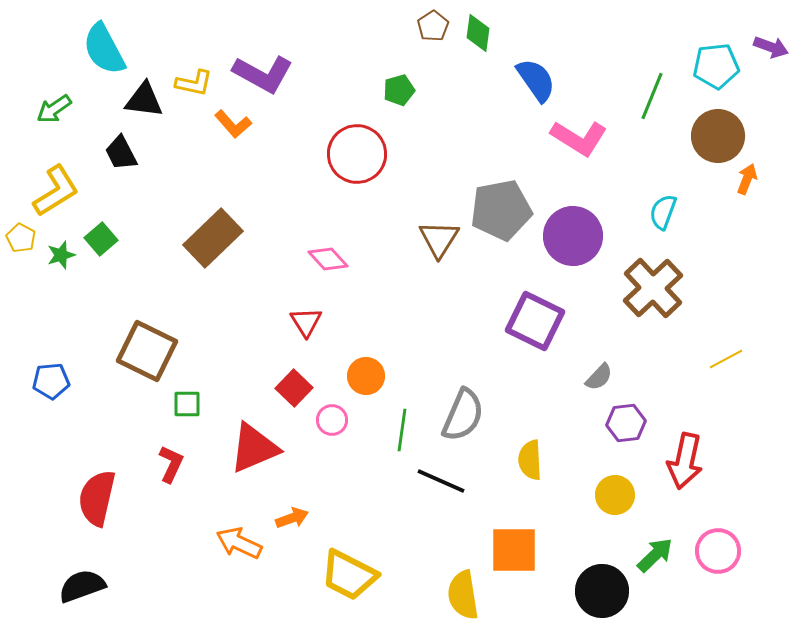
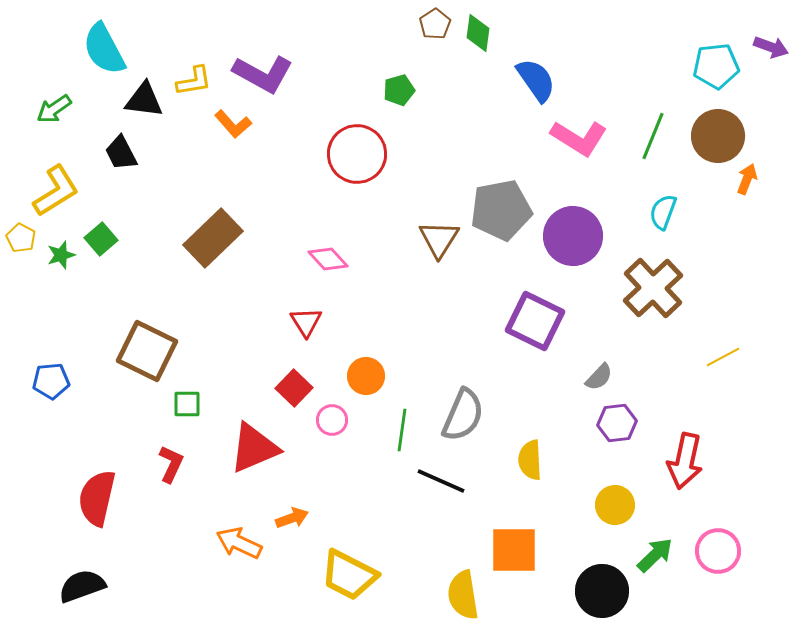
brown pentagon at (433, 26): moved 2 px right, 2 px up
yellow L-shape at (194, 83): moved 2 px up; rotated 21 degrees counterclockwise
green line at (652, 96): moved 1 px right, 40 px down
yellow line at (726, 359): moved 3 px left, 2 px up
purple hexagon at (626, 423): moved 9 px left
yellow circle at (615, 495): moved 10 px down
